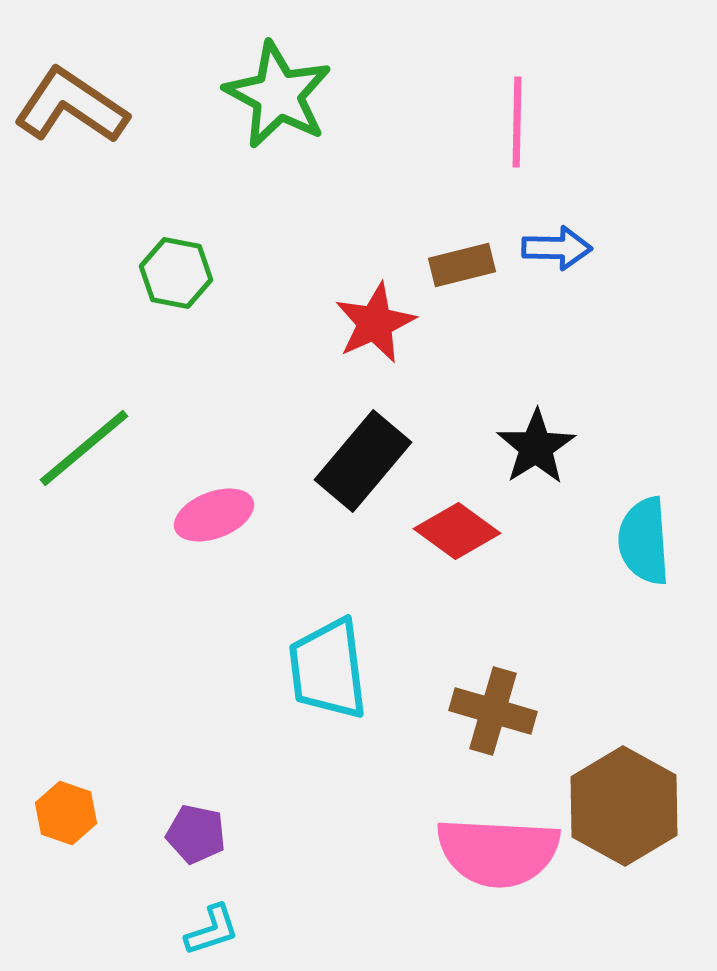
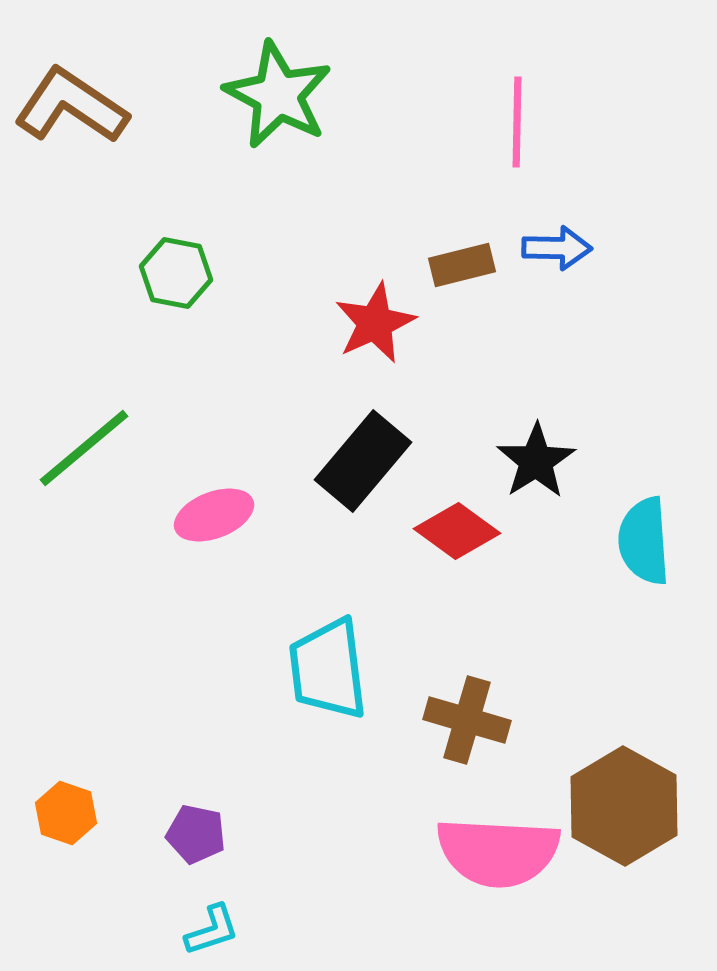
black star: moved 14 px down
brown cross: moved 26 px left, 9 px down
